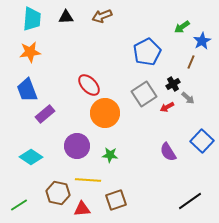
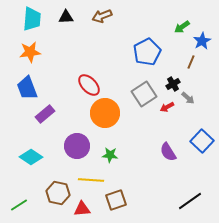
blue trapezoid: moved 2 px up
yellow line: moved 3 px right
